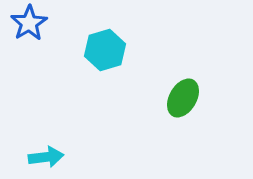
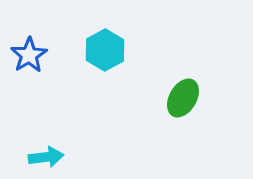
blue star: moved 32 px down
cyan hexagon: rotated 12 degrees counterclockwise
